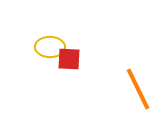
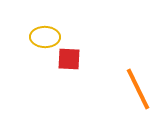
yellow ellipse: moved 5 px left, 10 px up
